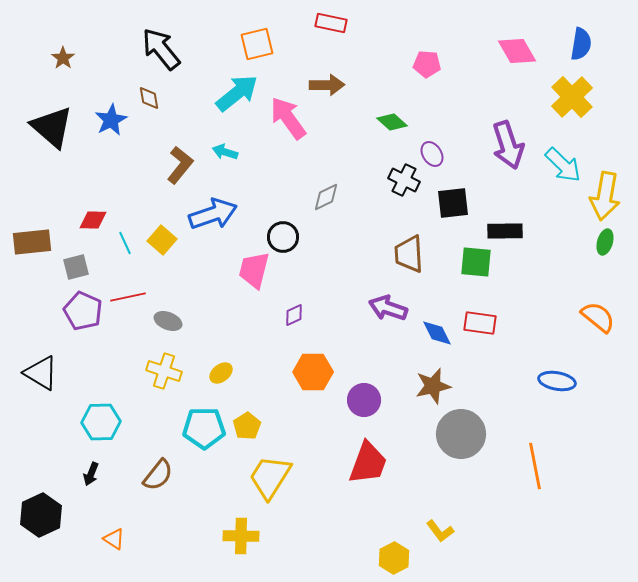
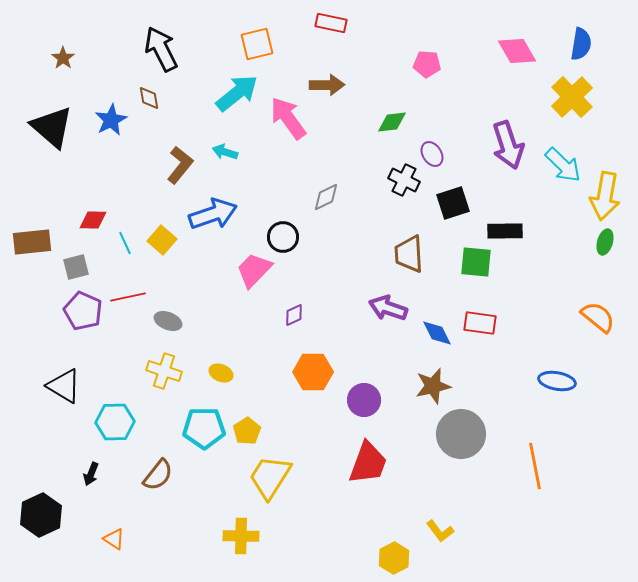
black arrow at (161, 49): rotated 12 degrees clockwise
green diamond at (392, 122): rotated 48 degrees counterclockwise
black square at (453, 203): rotated 12 degrees counterclockwise
pink trapezoid at (254, 270): rotated 30 degrees clockwise
black triangle at (41, 373): moved 23 px right, 13 px down
yellow ellipse at (221, 373): rotated 60 degrees clockwise
cyan hexagon at (101, 422): moved 14 px right
yellow pentagon at (247, 426): moved 5 px down
